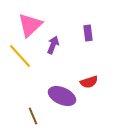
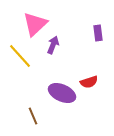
pink triangle: moved 5 px right, 1 px up
purple rectangle: moved 10 px right
purple ellipse: moved 3 px up
